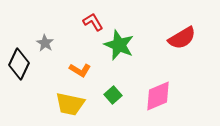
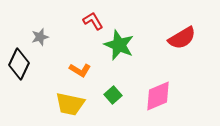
red L-shape: moved 1 px up
gray star: moved 5 px left, 6 px up; rotated 24 degrees clockwise
